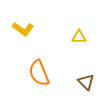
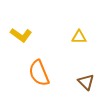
yellow L-shape: moved 2 px left, 6 px down
